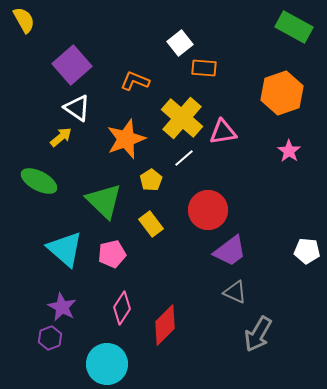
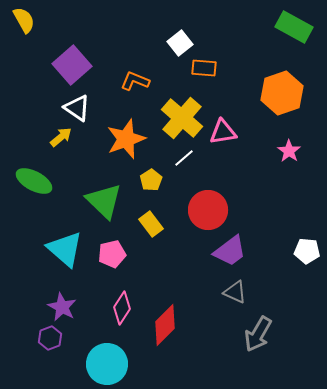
green ellipse: moved 5 px left
